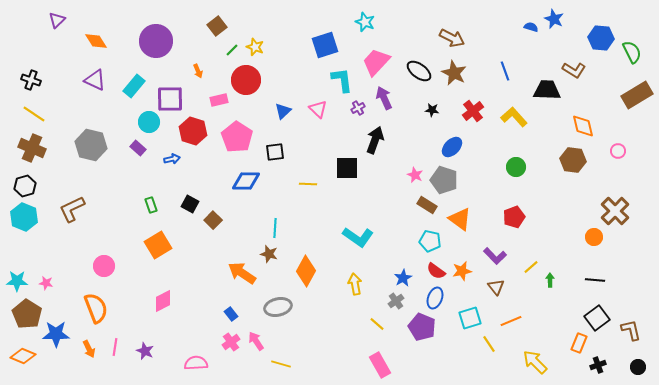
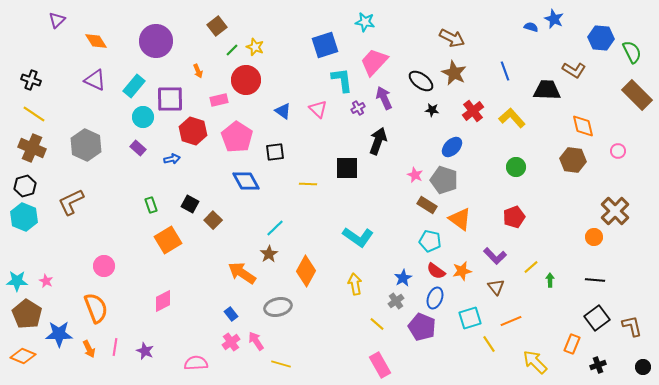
cyan star at (365, 22): rotated 12 degrees counterclockwise
pink trapezoid at (376, 62): moved 2 px left
black ellipse at (419, 71): moved 2 px right, 10 px down
brown rectangle at (637, 95): rotated 76 degrees clockwise
blue triangle at (283, 111): rotated 42 degrees counterclockwise
yellow L-shape at (514, 117): moved 2 px left, 1 px down
cyan circle at (149, 122): moved 6 px left, 5 px up
black arrow at (375, 140): moved 3 px right, 1 px down
gray hexagon at (91, 145): moved 5 px left; rotated 12 degrees clockwise
blue diamond at (246, 181): rotated 60 degrees clockwise
brown L-shape at (72, 209): moved 1 px left, 7 px up
cyan line at (275, 228): rotated 42 degrees clockwise
orange square at (158, 245): moved 10 px right, 5 px up
brown star at (269, 254): rotated 24 degrees clockwise
pink star at (46, 283): moved 2 px up; rotated 16 degrees clockwise
brown L-shape at (631, 330): moved 1 px right, 4 px up
blue star at (56, 334): moved 3 px right
orange rectangle at (579, 343): moved 7 px left, 1 px down
black circle at (638, 367): moved 5 px right
